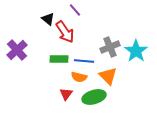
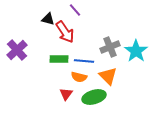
black triangle: rotated 24 degrees counterclockwise
